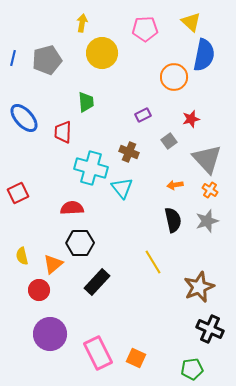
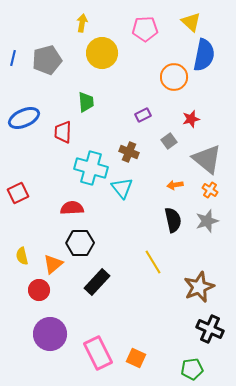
blue ellipse: rotated 72 degrees counterclockwise
gray triangle: rotated 8 degrees counterclockwise
